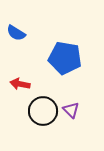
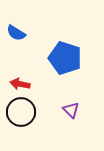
blue pentagon: rotated 8 degrees clockwise
black circle: moved 22 px left, 1 px down
